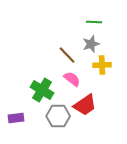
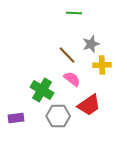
green line: moved 20 px left, 9 px up
red trapezoid: moved 4 px right
